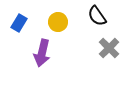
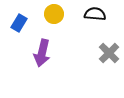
black semicircle: moved 2 px left, 2 px up; rotated 130 degrees clockwise
yellow circle: moved 4 px left, 8 px up
gray cross: moved 5 px down
